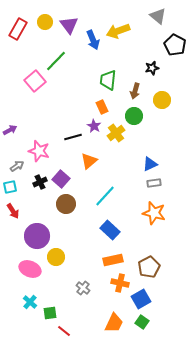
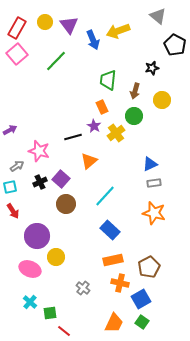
red rectangle at (18, 29): moved 1 px left, 1 px up
pink square at (35, 81): moved 18 px left, 27 px up
